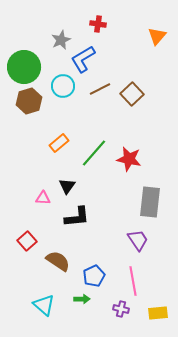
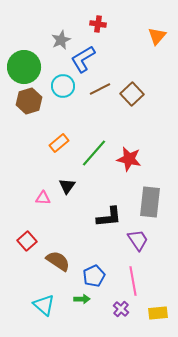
black L-shape: moved 32 px right
purple cross: rotated 28 degrees clockwise
